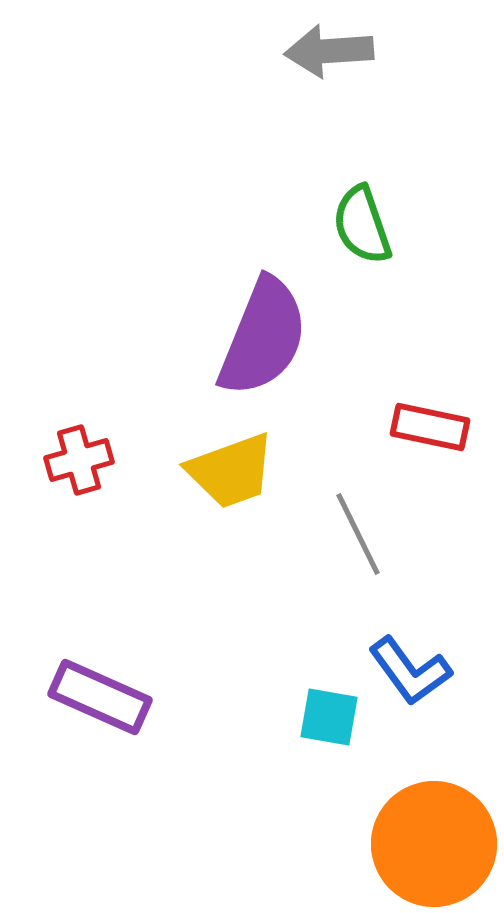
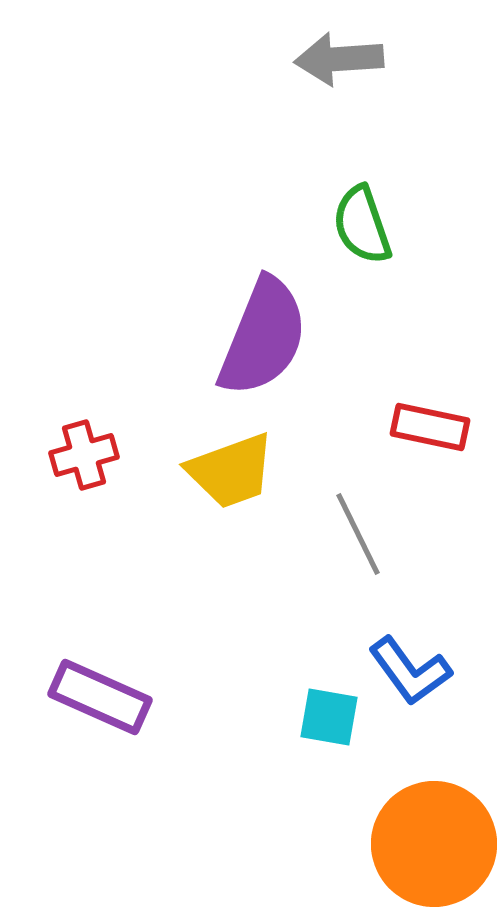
gray arrow: moved 10 px right, 8 px down
red cross: moved 5 px right, 5 px up
